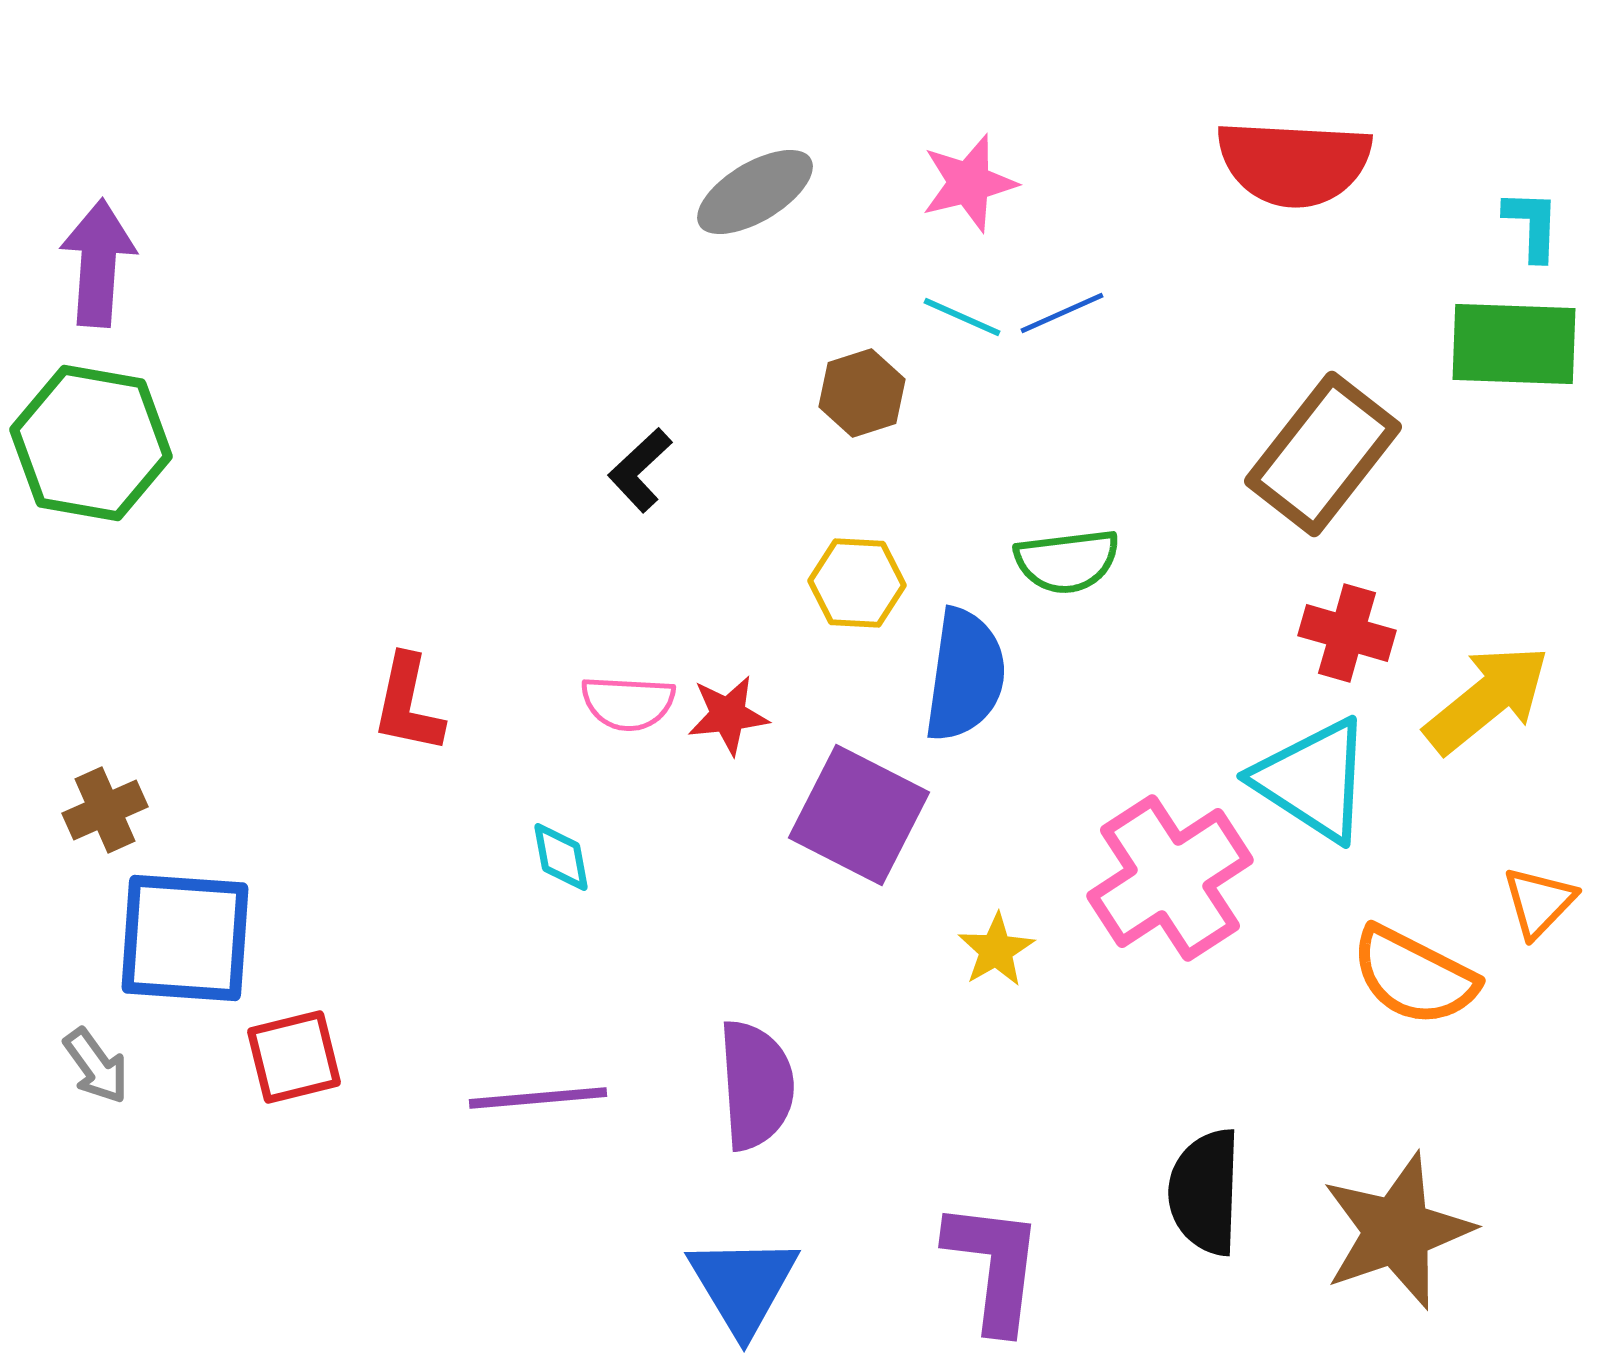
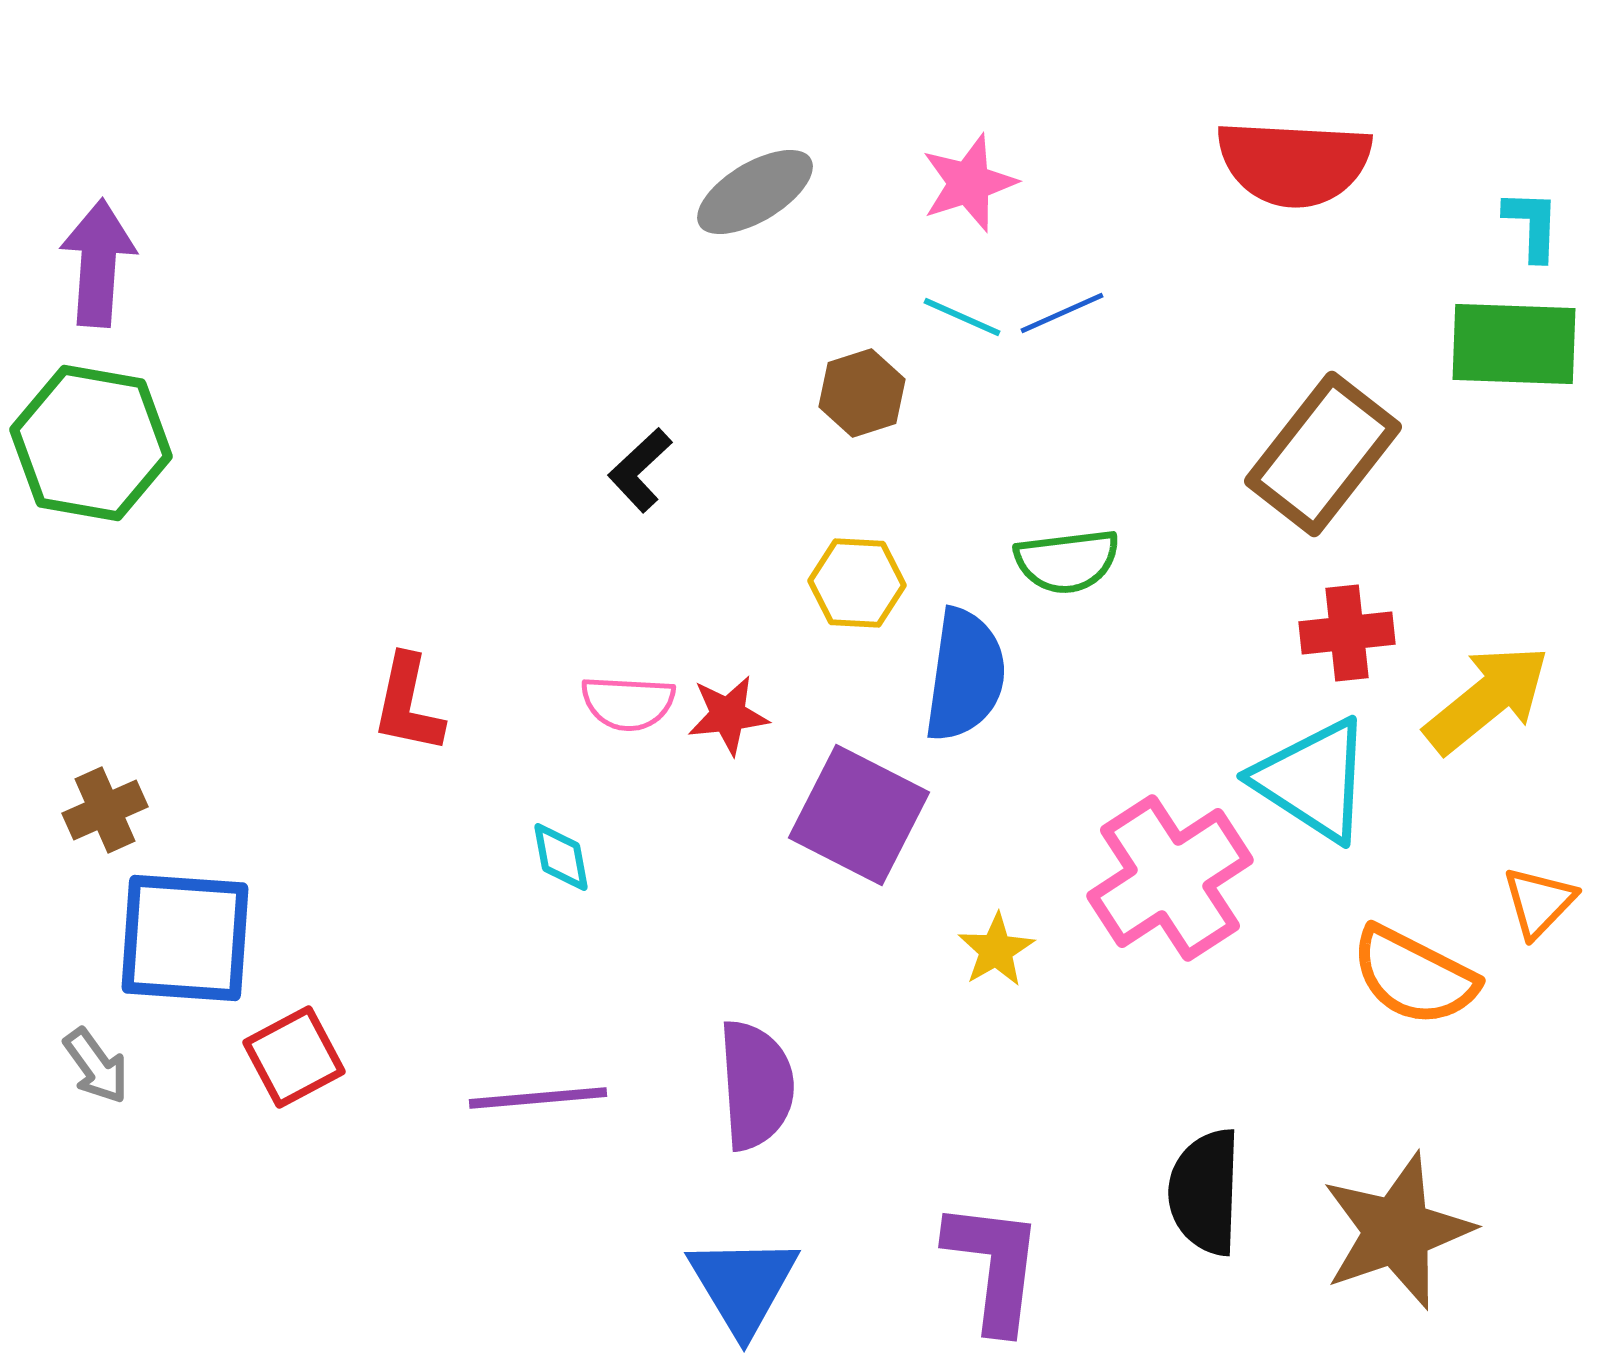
pink star: rotated 4 degrees counterclockwise
red cross: rotated 22 degrees counterclockwise
red square: rotated 14 degrees counterclockwise
